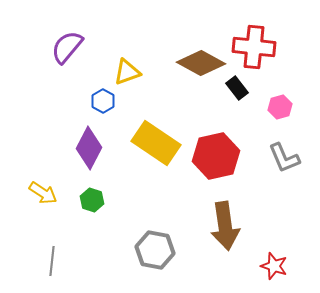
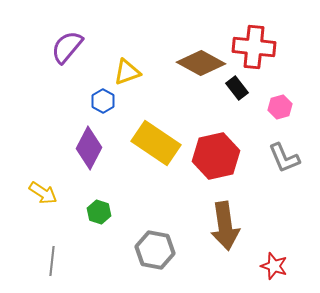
green hexagon: moved 7 px right, 12 px down
